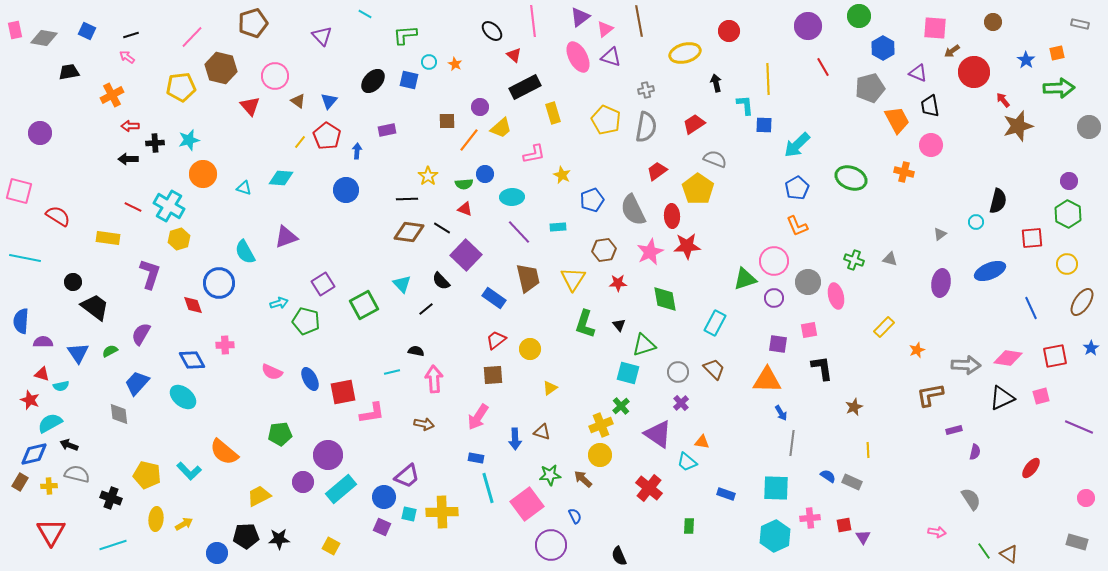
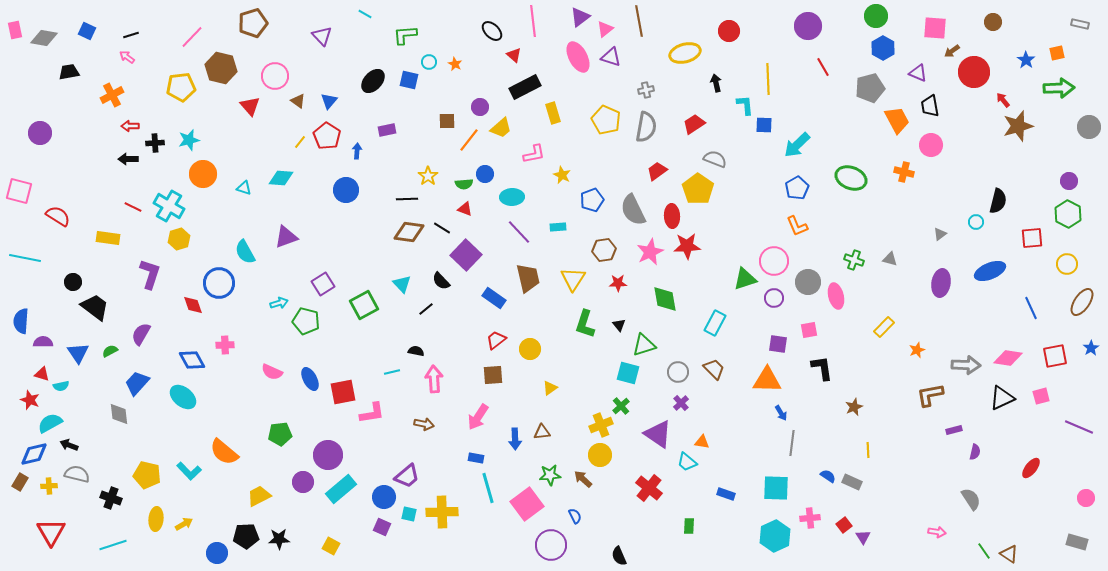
green circle at (859, 16): moved 17 px right
brown triangle at (542, 432): rotated 24 degrees counterclockwise
red square at (844, 525): rotated 28 degrees counterclockwise
